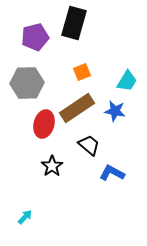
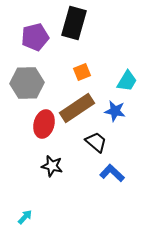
black trapezoid: moved 7 px right, 3 px up
black star: rotated 25 degrees counterclockwise
blue L-shape: rotated 15 degrees clockwise
